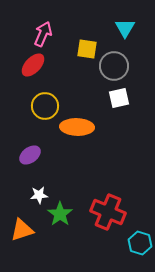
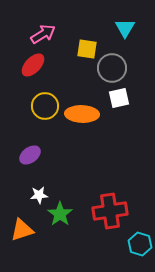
pink arrow: rotated 35 degrees clockwise
gray circle: moved 2 px left, 2 px down
orange ellipse: moved 5 px right, 13 px up
red cross: moved 2 px right, 1 px up; rotated 32 degrees counterclockwise
cyan hexagon: moved 1 px down
